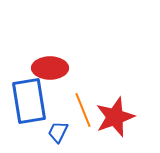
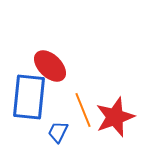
red ellipse: moved 2 px up; rotated 44 degrees clockwise
blue rectangle: moved 4 px up; rotated 15 degrees clockwise
